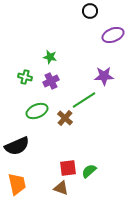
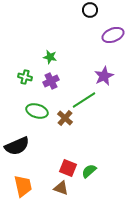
black circle: moved 1 px up
purple star: rotated 24 degrees counterclockwise
green ellipse: rotated 40 degrees clockwise
red square: rotated 30 degrees clockwise
orange trapezoid: moved 6 px right, 2 px down
